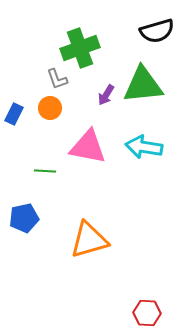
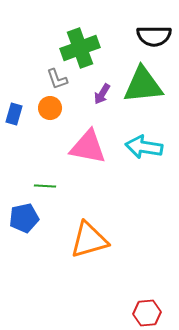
black semicircle: moved 3 px left, 5 px down; rotated 16 degrees clockwise
purple arrow: moved 4 px left, 1 px up
blue rectangle: rotated 10 degrees counterclockwise
green line: moved 15 px down
red hexagon: rotated 8 degrees counterclockwise
